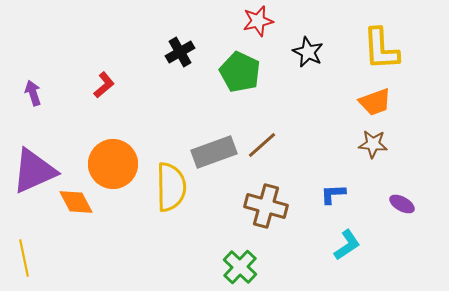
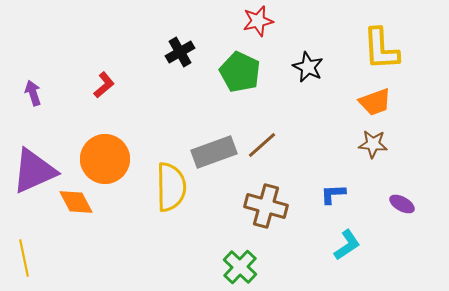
black star: moved 15 px down
orange circle: moved 8 px left, 5 px up
